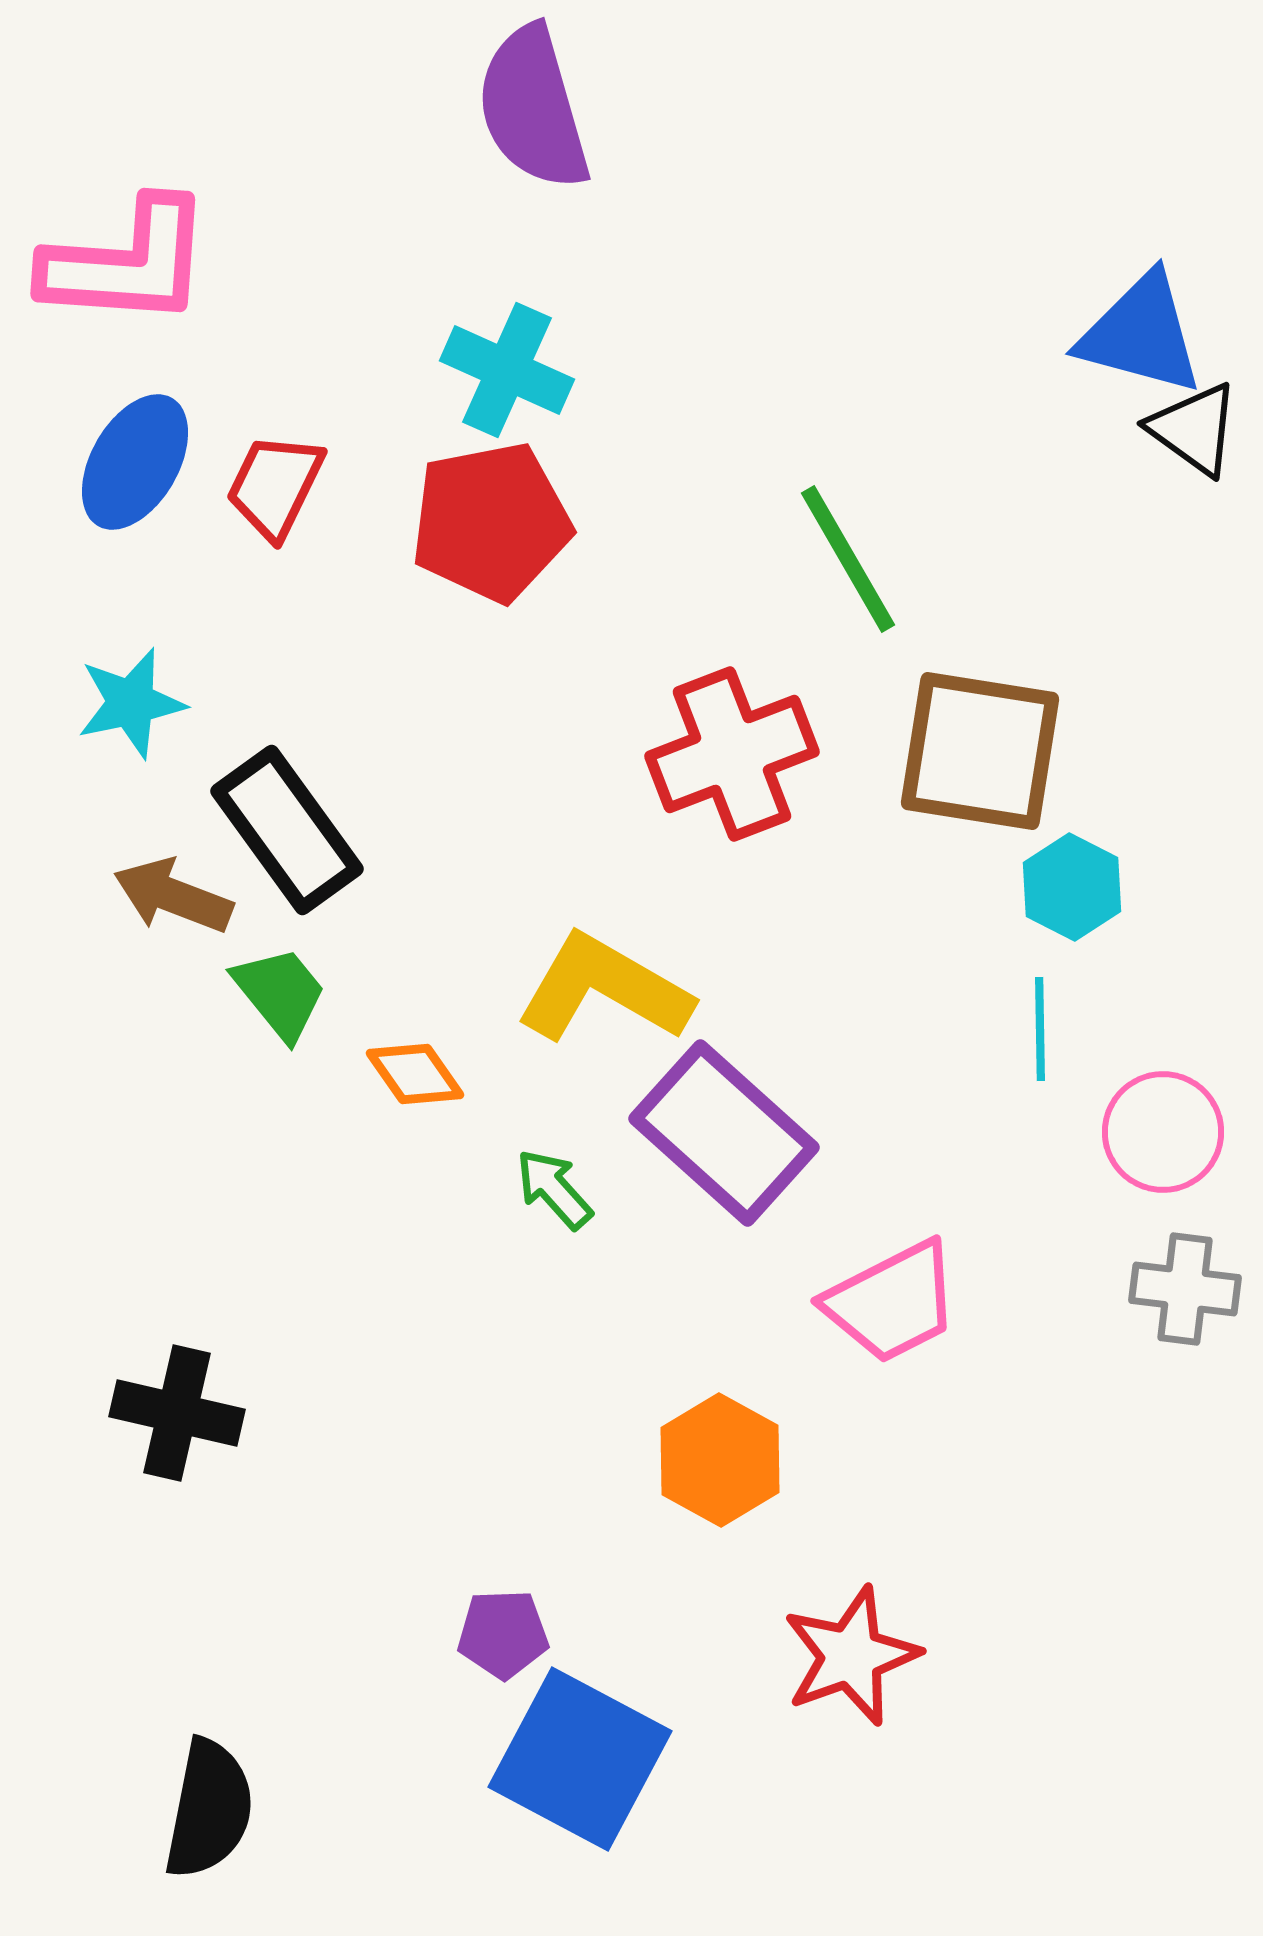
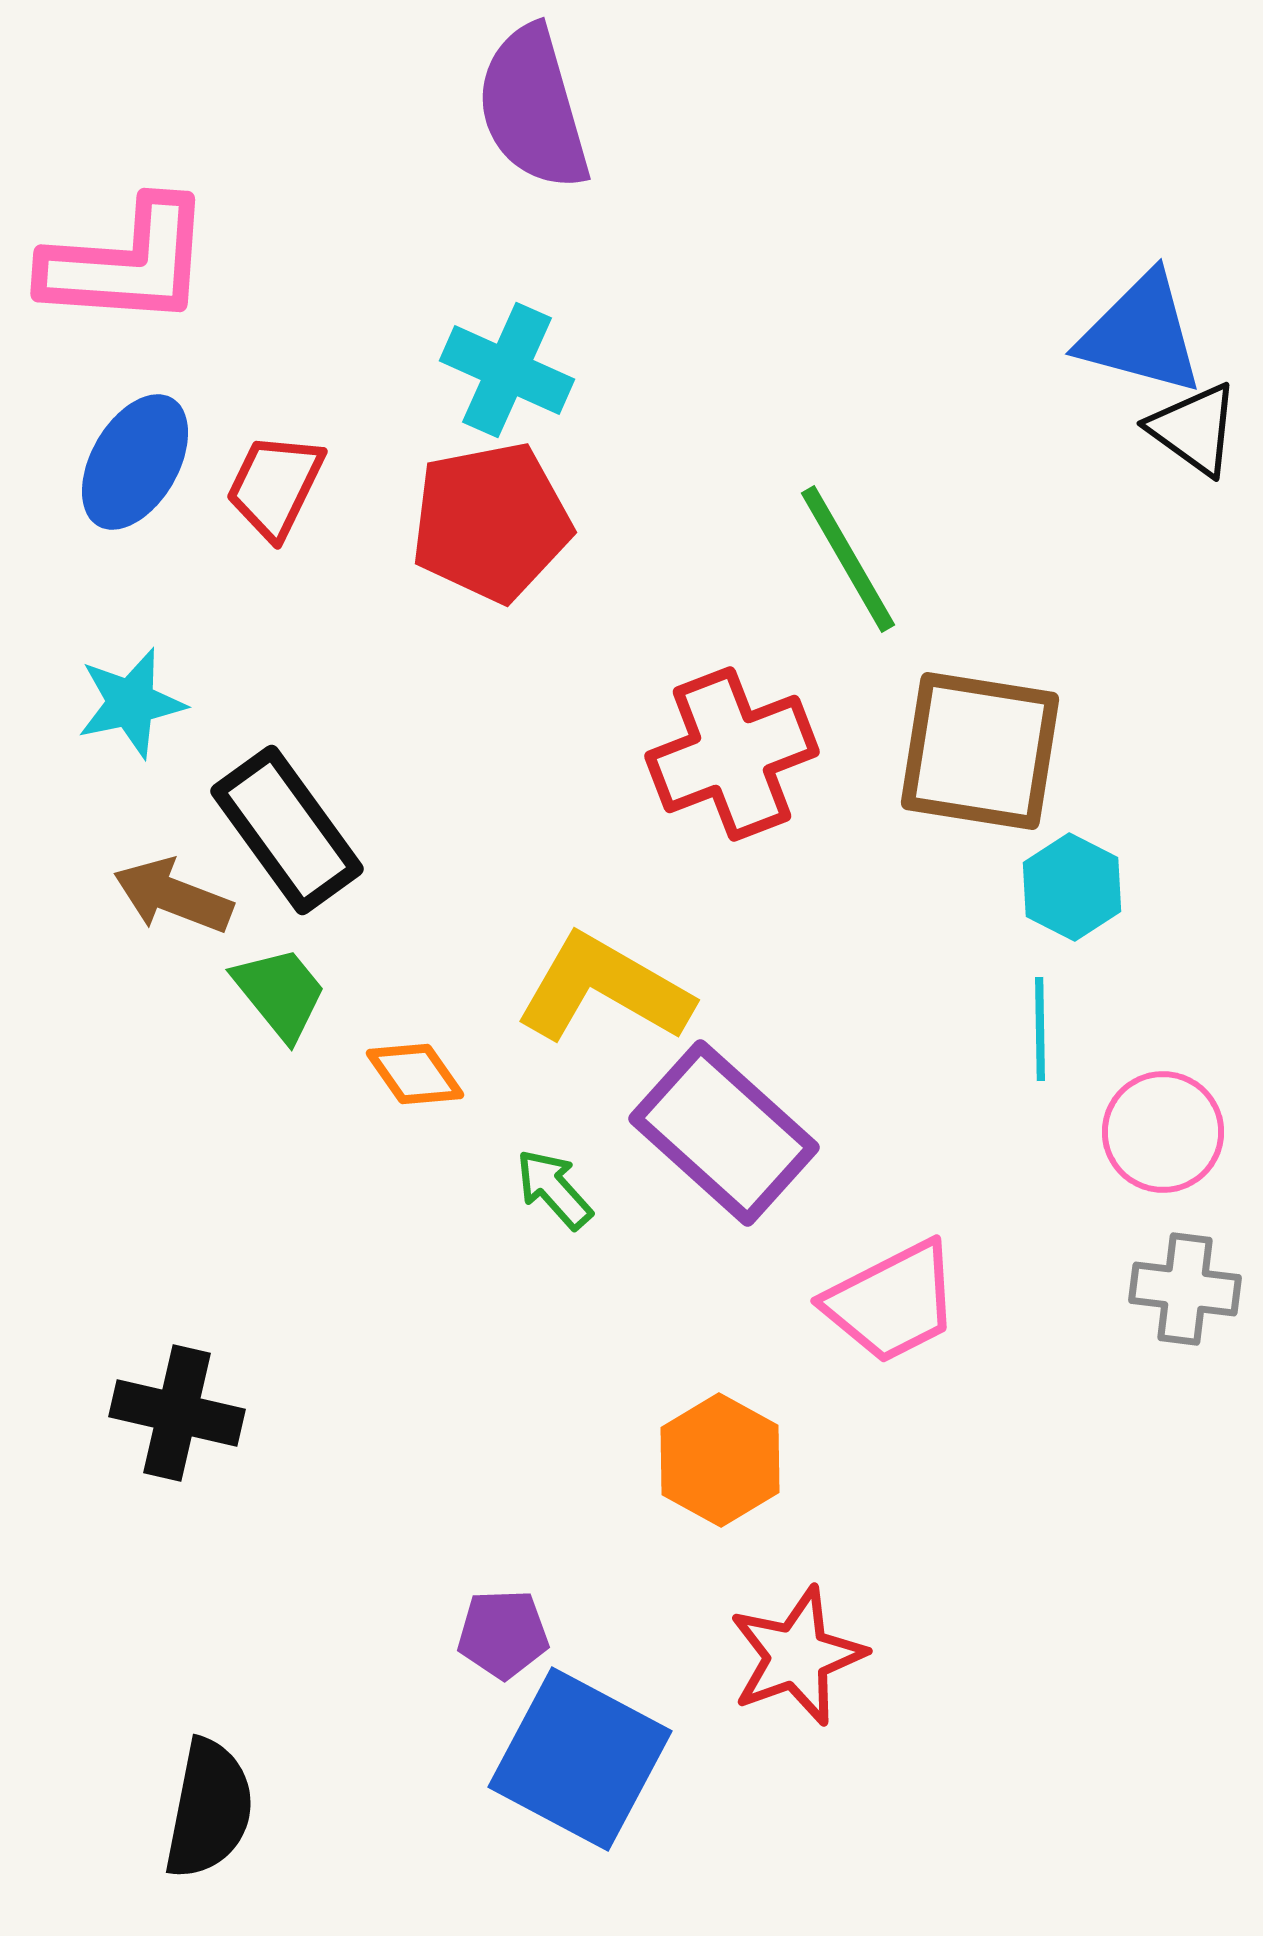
red star: moved 54 px left
